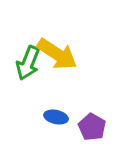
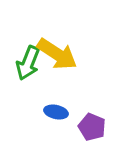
blue ellipse: moved 5 px up
purple pentagon: rotated 8 degrees counterclockwise
